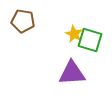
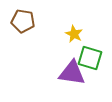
green square: moved 18 px down
purple triangle: rotated 12 degrees clockwise
